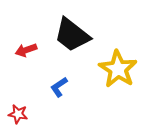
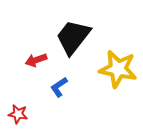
black trapezoid: moved 1 px right, 2 px down; rotated 90 degrees clockwise
red arrow: moved 10 px right, 10 px down
yellow star: rotated 21 degrees counterclockwise
